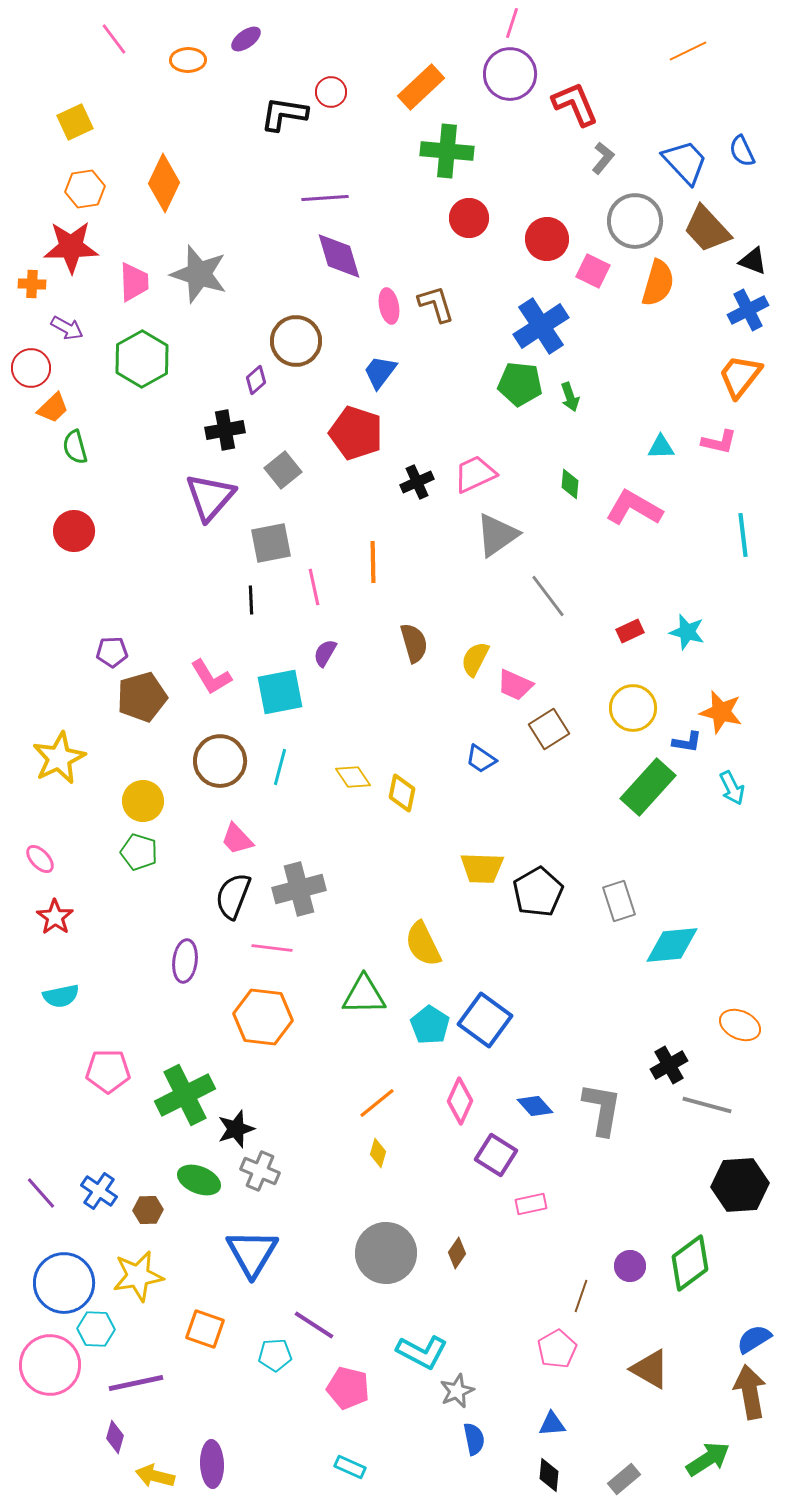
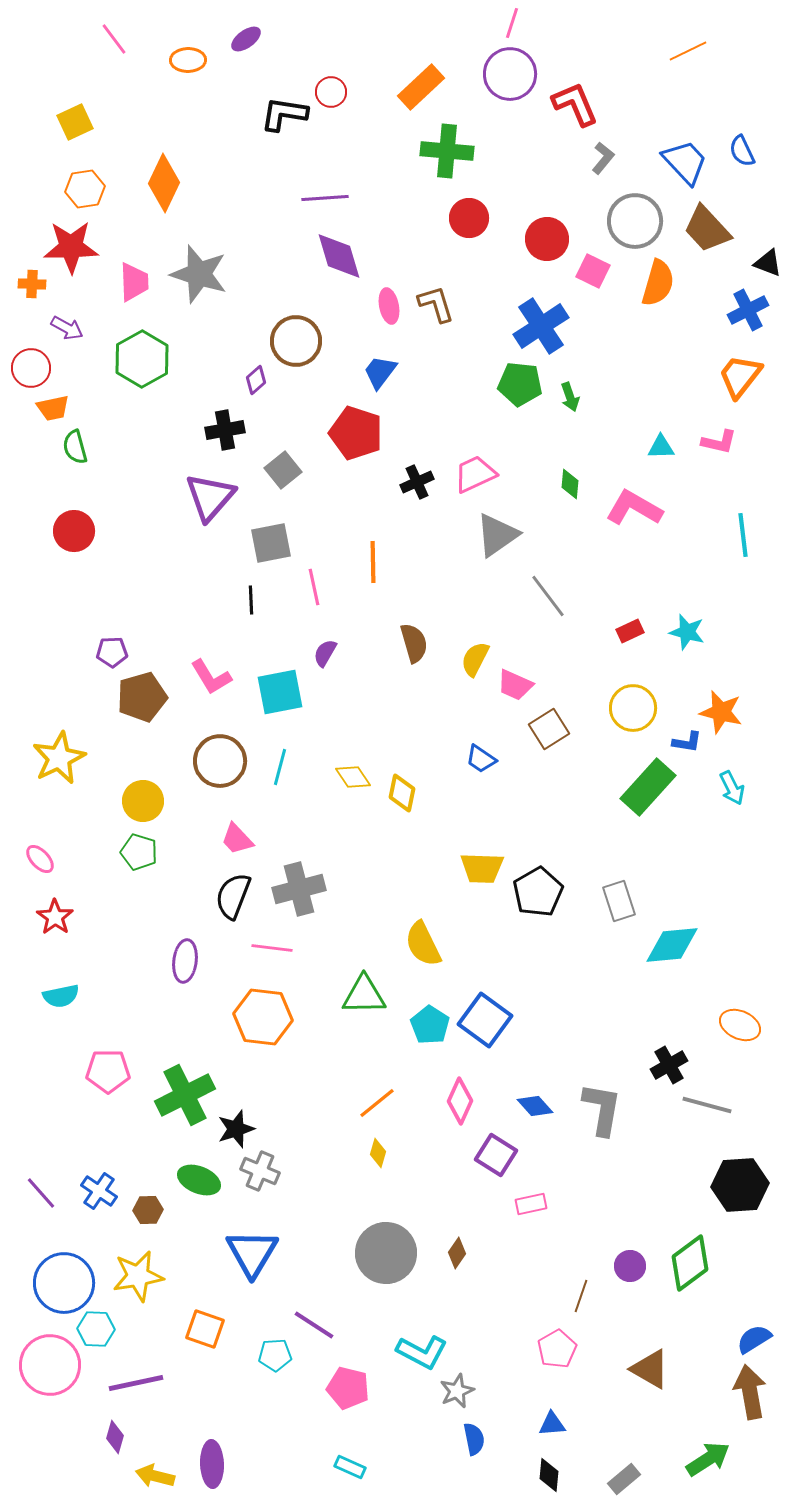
black triangle at (753, 261): moved 15 px right, 2 px down
orange trapezoid at (53, 408): rotated 32 degrees clockwise
